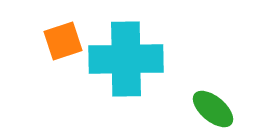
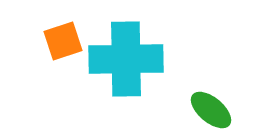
green ellipse: moved 2 px left, 1 px down
